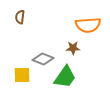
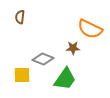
orange semicircle: moved 2 px right, 4 px down; rotated 30 degrees clockwise
green trapezoid: moved 2 px down
